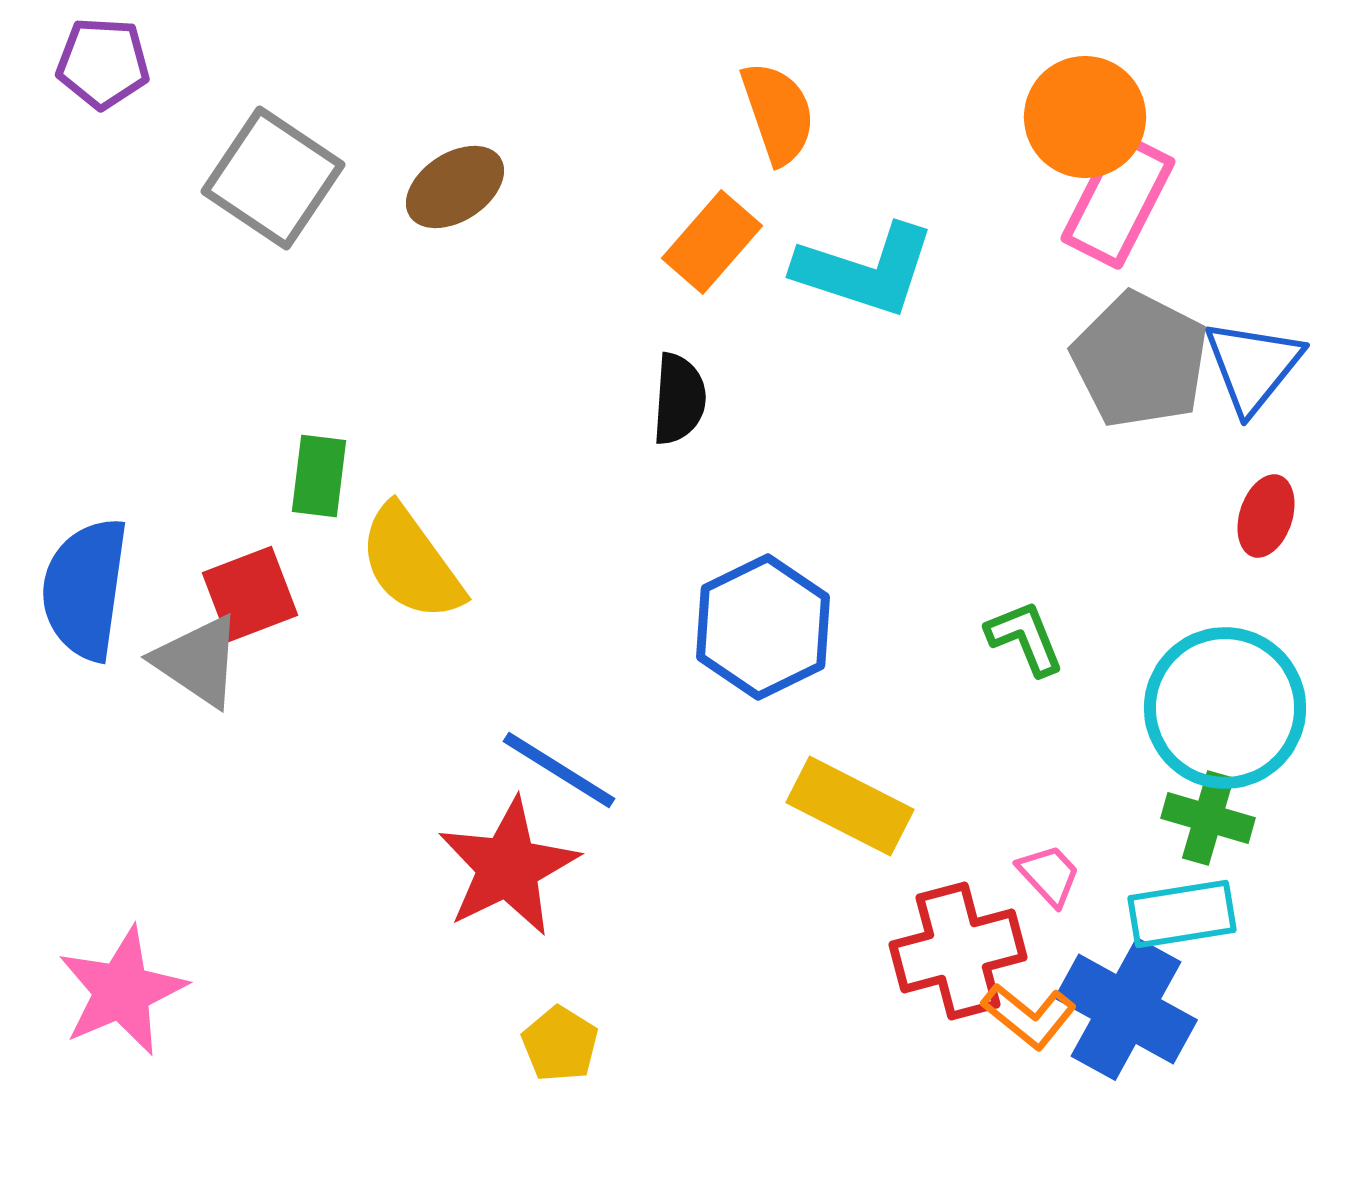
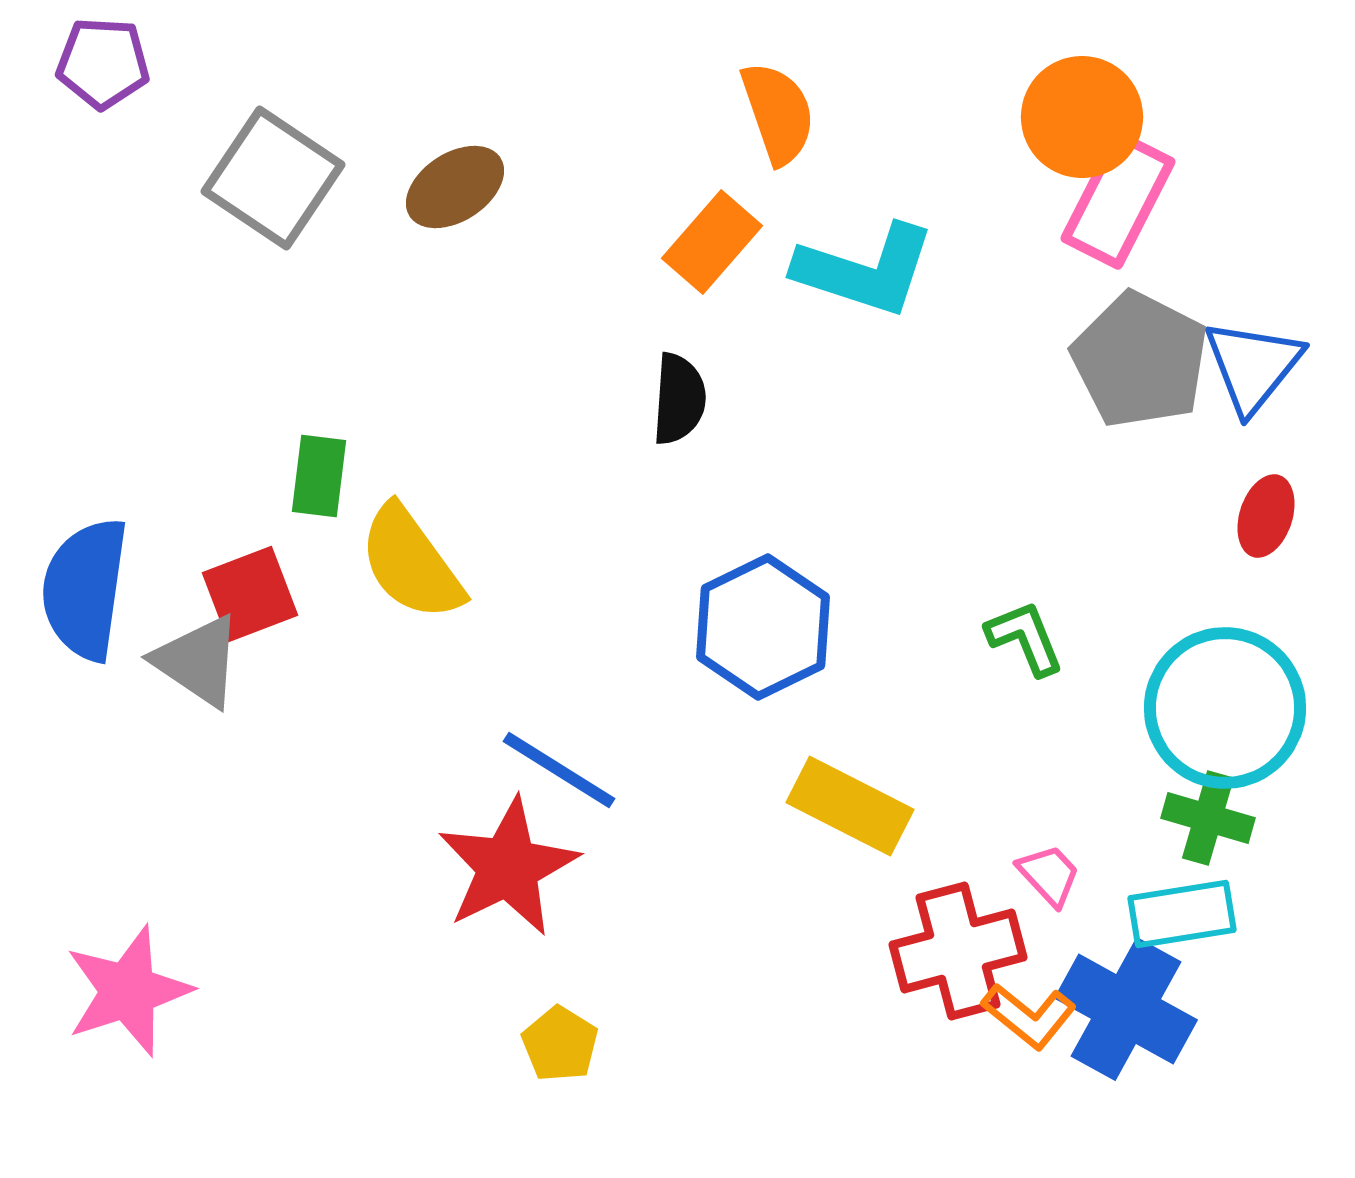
orange circle: moved 3 px left
pink star: moved 6 px right; rotated 5 degrees clockwise
